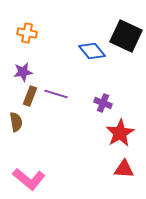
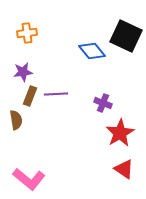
orange cross: rotated 18 degrees counterclockwise
purple line: rotated 20 degrees counterclockwise
brown semicircle: moved 2 px up
red triangle: rotated 30 degrees clockwise
